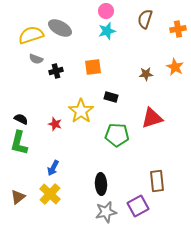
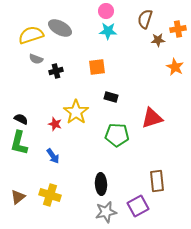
cyan star: moved 1 px right; rotated 18 degrees clockwise
orange square: moved 4 px right
brown star: moved 12 px right, 34 px up
yellow star: moved 5 px left, 1 px down
blue arrow: moved 12 px up; rotated 63 degrees counterclockwise
yellow cross: moved 1 px down; rotated 25 degrees counterclockwise
